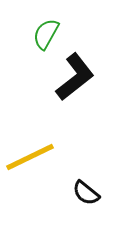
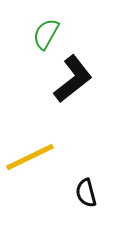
black L-shape: moved 2 px left, 2 px down
black semicircle: rotated 36 degrees clockwise
